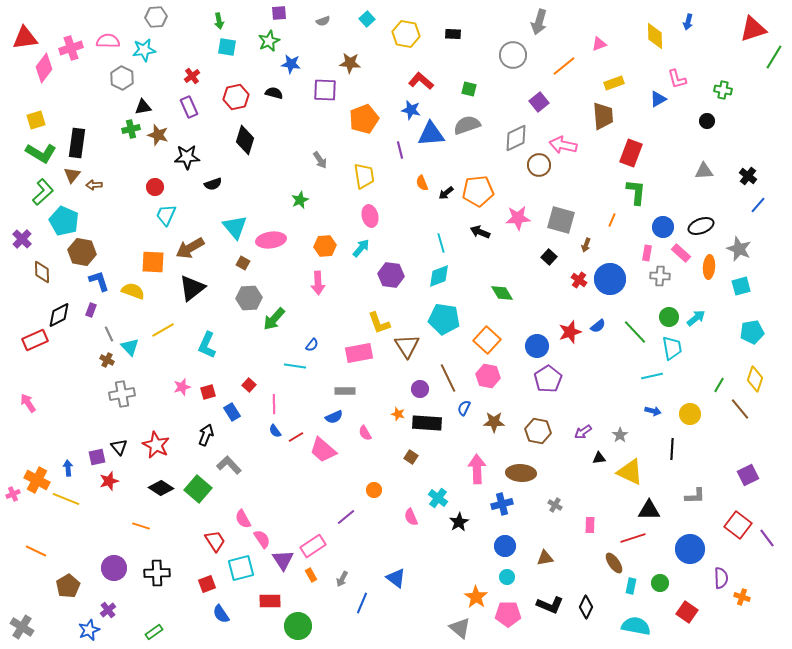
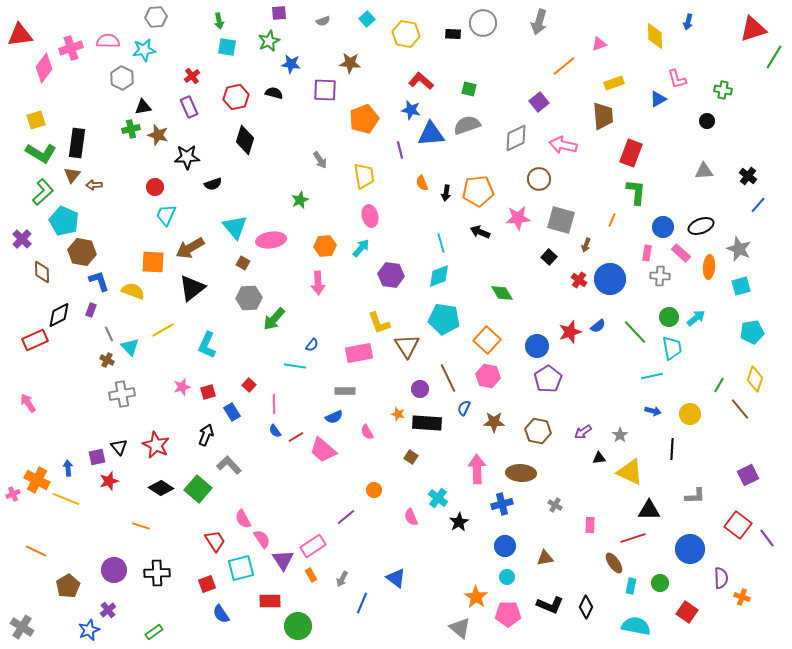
red triangle at (25, 38): moved 5 px left, 3 px up
gray circle at (513, 55): moved 30 px left, 32 px up
brown circle at (539, 165): moved 14 px down
black arrow at (446, 193): rotated 42 degrees counterclockwise
pink semicircle at (365, 433): moved 2 px right, 1 px up
purple circle at (114, 568): moved 2 px down
